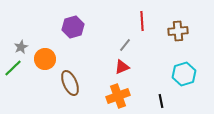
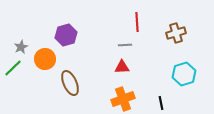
red line: moved 5 px left, 1 px down
purple hexagon: moved 7 px left, 8 px down
brown cross: moved 2 px left, 2 px down; rotated 12 degrees counterclockwise
gray line: rotated 48 degrees clockwise
red triangle: rotated 21 degrees clockwise
orange cross: moved 5 px right, 3 px down
black line: moved 2 px down
